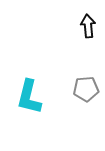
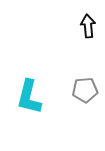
gray pentagon: moved 1 px left, 1 px down
